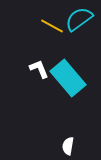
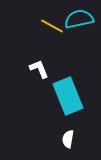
cyan semicircle: rotated 24 degrees clockwise
cyan rectangle: moved 18 px down; rotated 18 degrees clockwise
white semicircle: moved 7 px up
